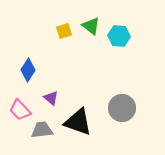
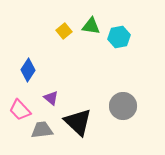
green triangle: rotated 30 degrees counterclockwise
yellow square: rotated 21 degrees counterclockwise
cyan hexagon: moved 1 px down; rotated 15 degrees counterclockwise
gray circle: moved 1 px right, 2 px up
black triangle: rotated 24 degrees clockwise
